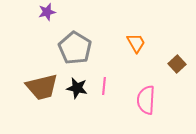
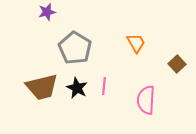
black star: rotated 15 degrees clockwise
